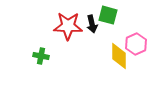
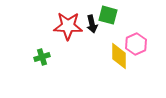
green cross: moved 1 px right, 1 px down; rotated 28 degrees counterclockwise
